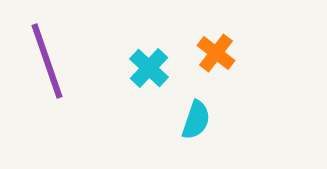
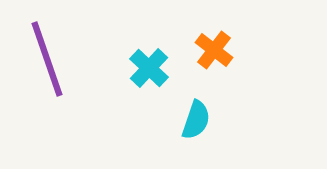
orange cross: moved 2 px left, 3 px up
purple line: moved 2 px up
